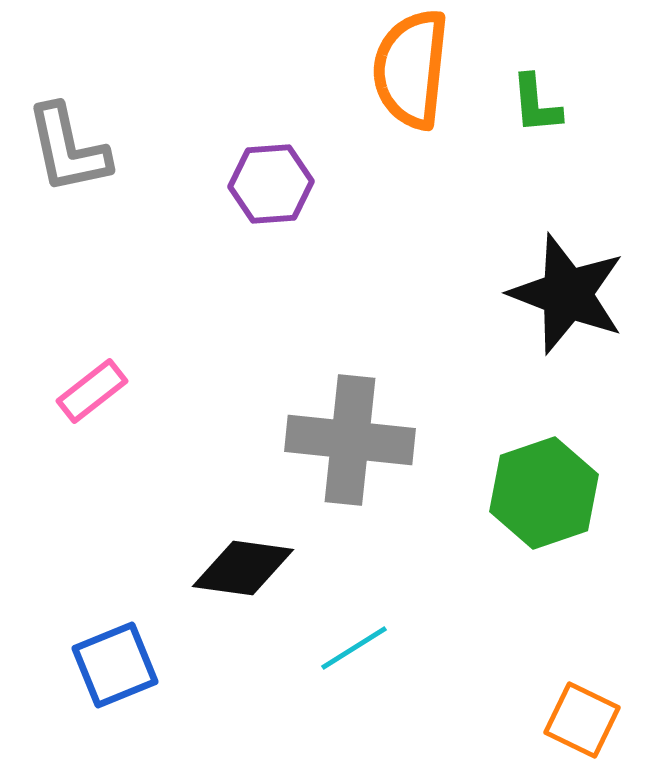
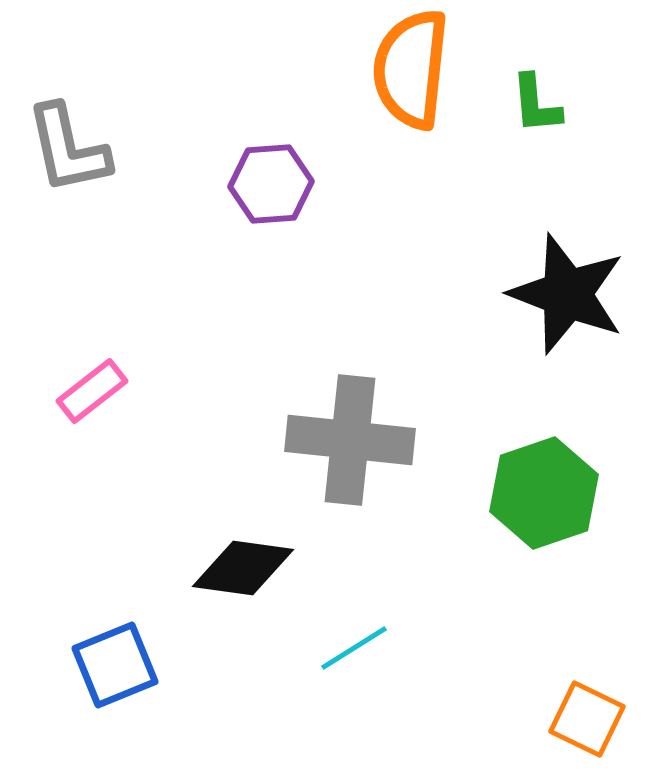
orange square: moved 5 px right, 1 px up
